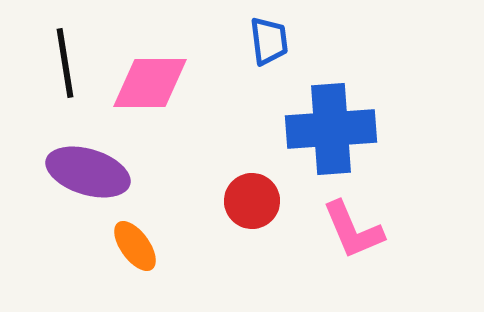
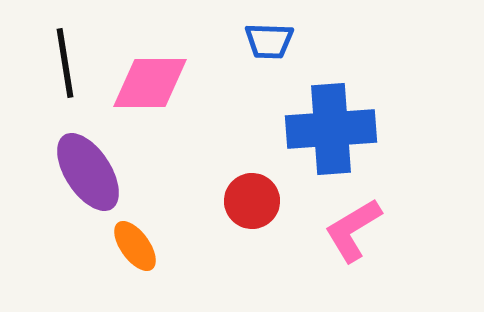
blue trapezoid: rotated 99 degrees clockwise
purple ellipse: rotated 40 degrees clockwise
pink L-shape: rotated 82 degrees clockwise
